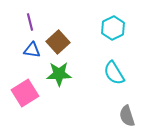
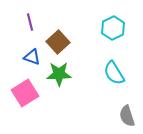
blue triangle: moved 7 px down; rotated 12 degrees clockwise
